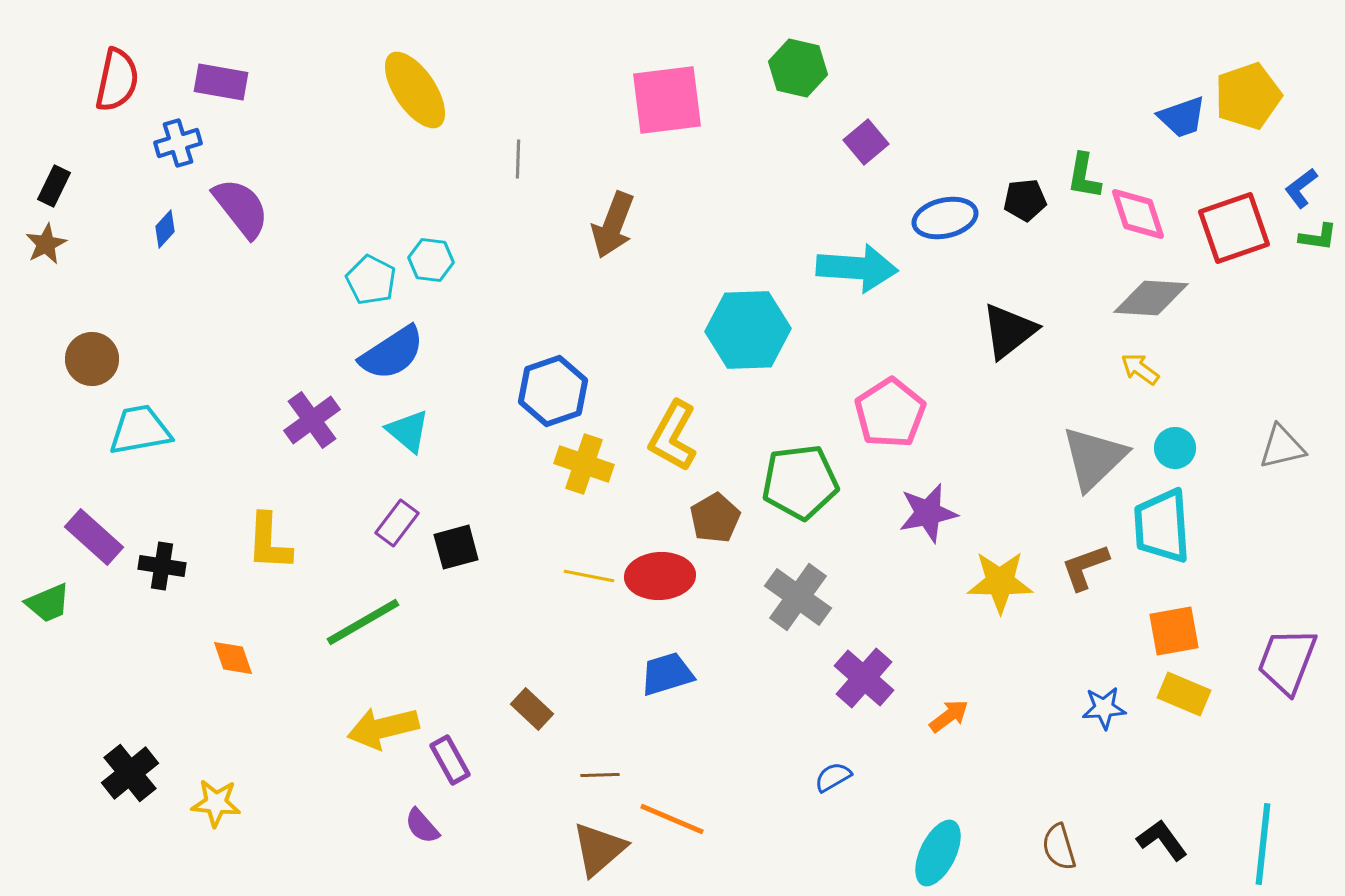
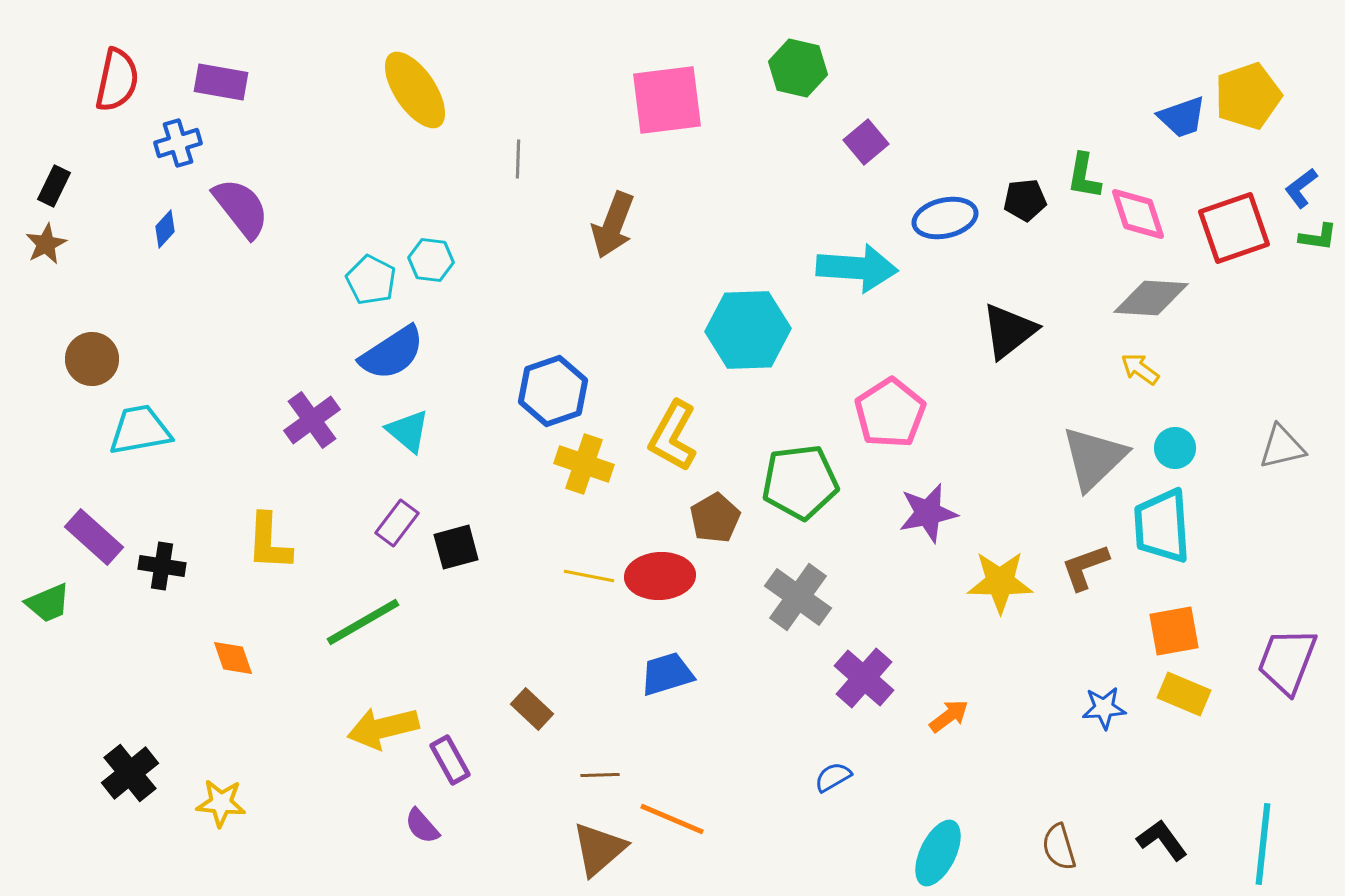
yellow star at (216, 803): moved 5 px right
